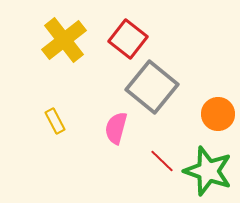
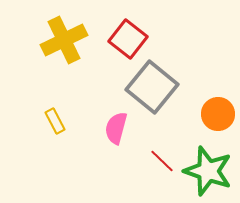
yellow cross: rotated 12 degrees clockwise
